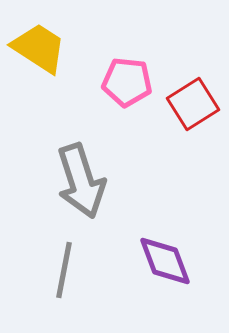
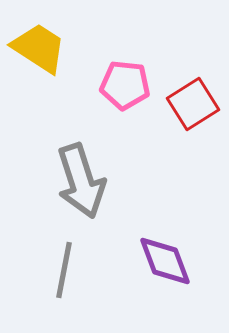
pink pentagon: moved 2 px left, 3 px down
